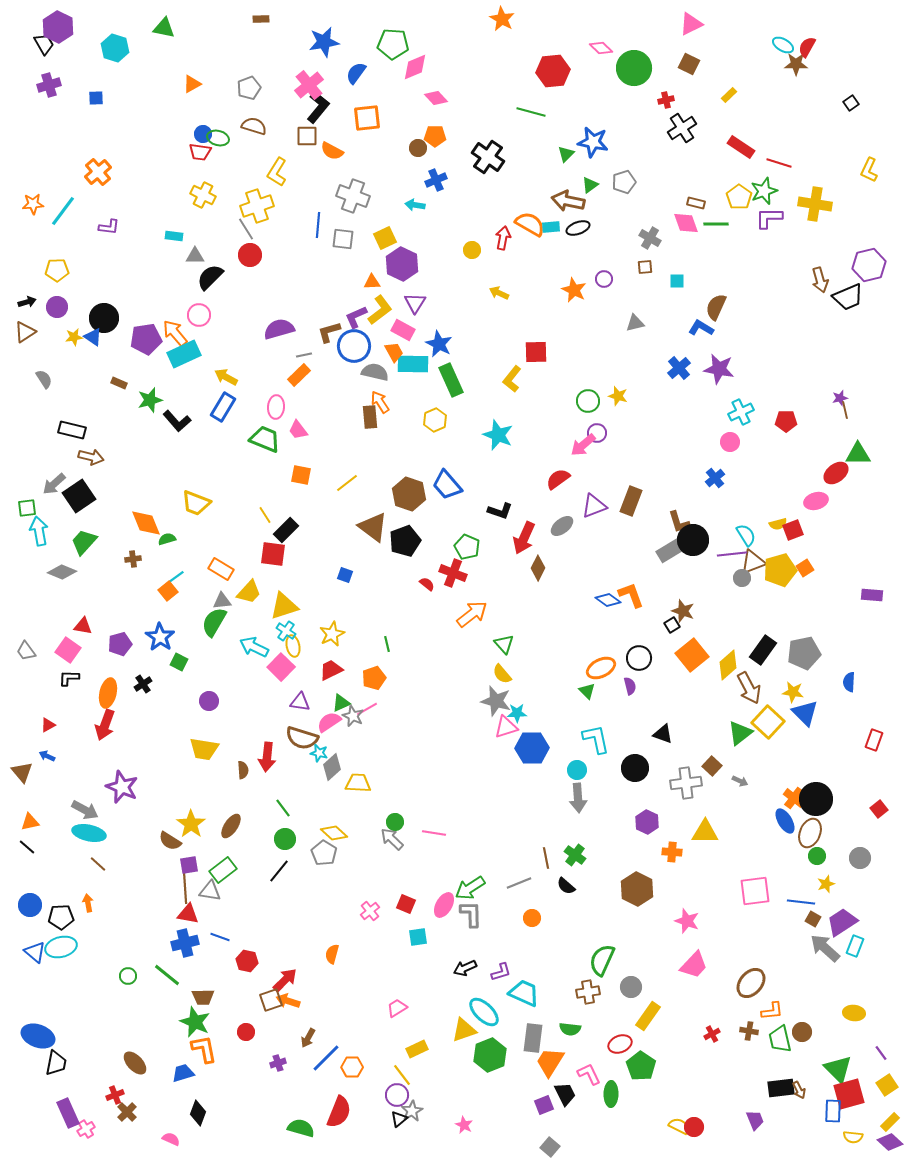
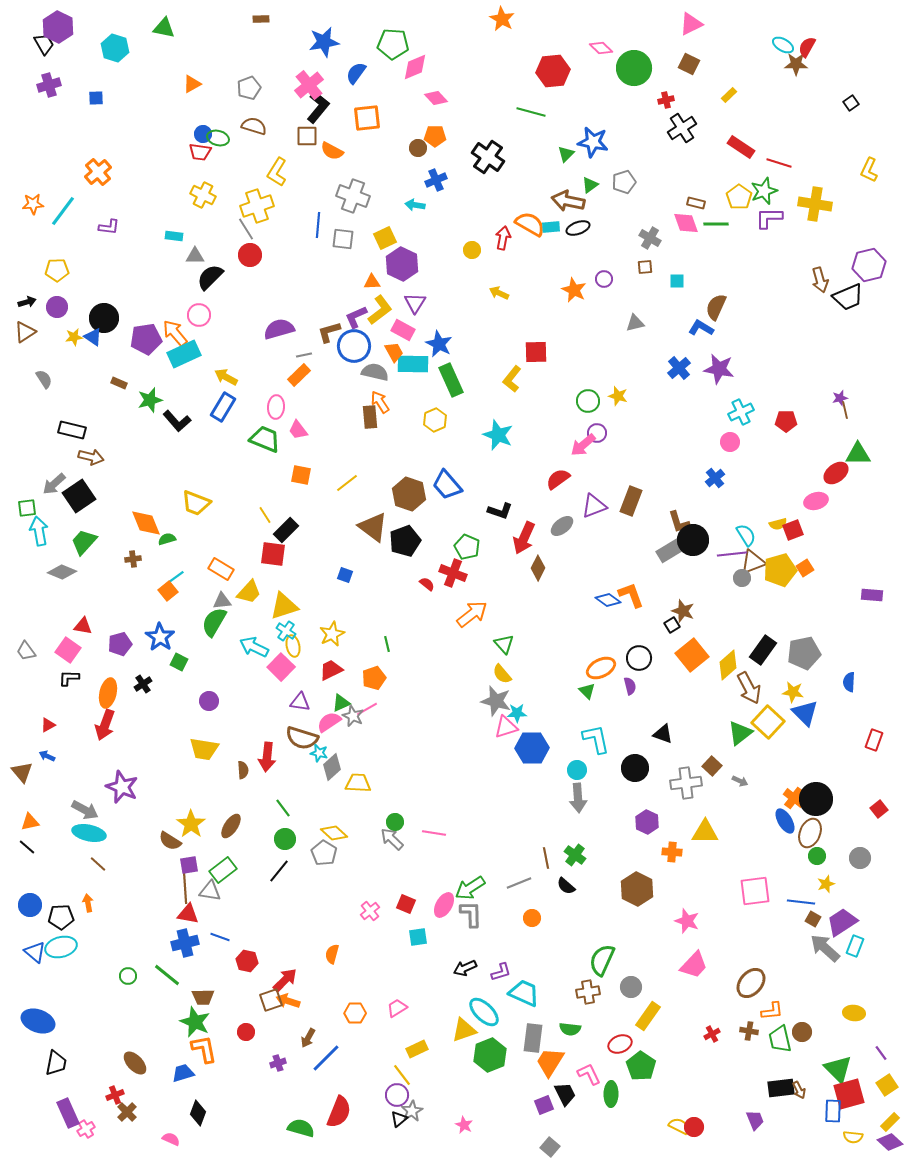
blue ellipse at (38, 1036): moved 15 px up
orange hexagon at (352, 1067): moved 3 px right, 54 px up
